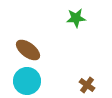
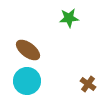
green star: moved 7 px left
brown cross: moved 1 px right, 1 px up
